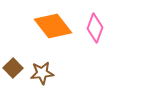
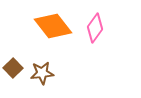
pink diamond: rotated 16 degrees clockwise
